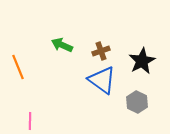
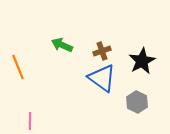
brown cross: moved 1 px right
blue triangle: moved 2 px up
